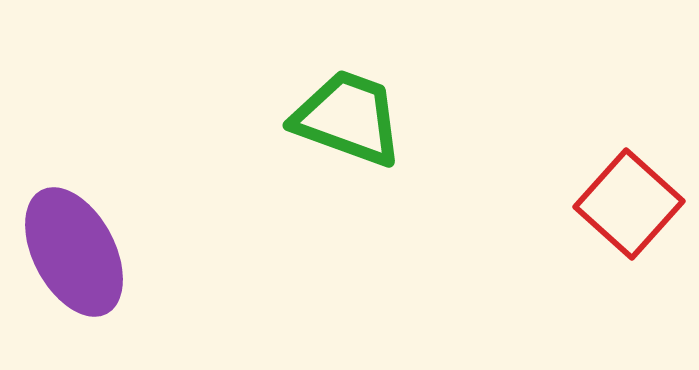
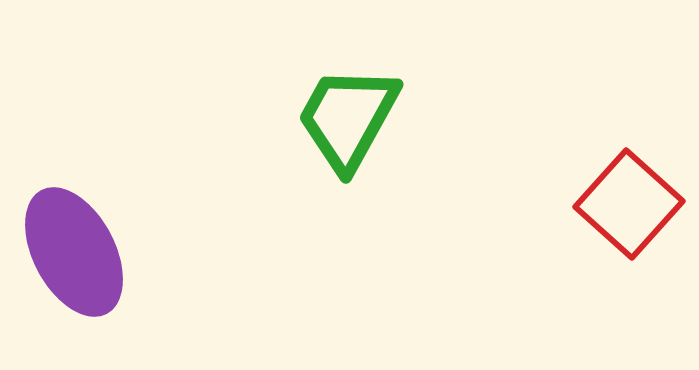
green trapezoid: rotated 81 degrees counterclockwise
